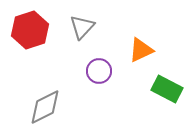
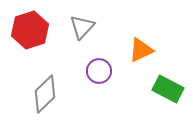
green rectangle: moved 1 px right
gray diamond: moved 13 px up; rotated 18 degrees counterclockwise
